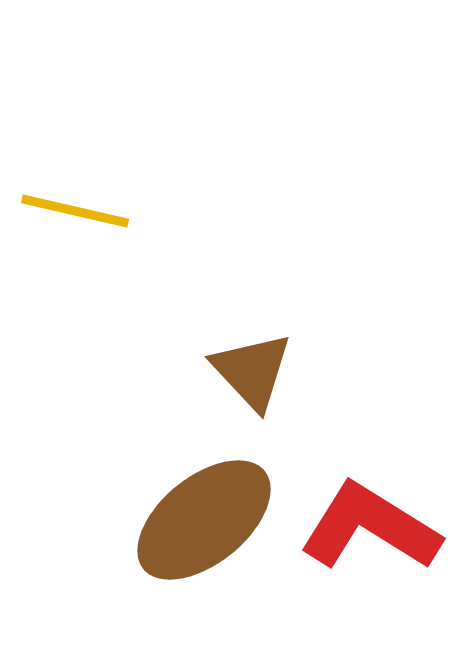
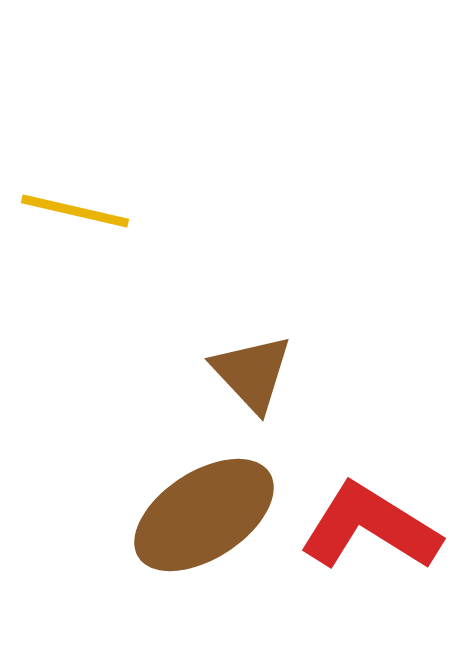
brown triangle: moved 2 px down
brown ellipse: moved 5 px up; rotated 6 degrees clockwise
